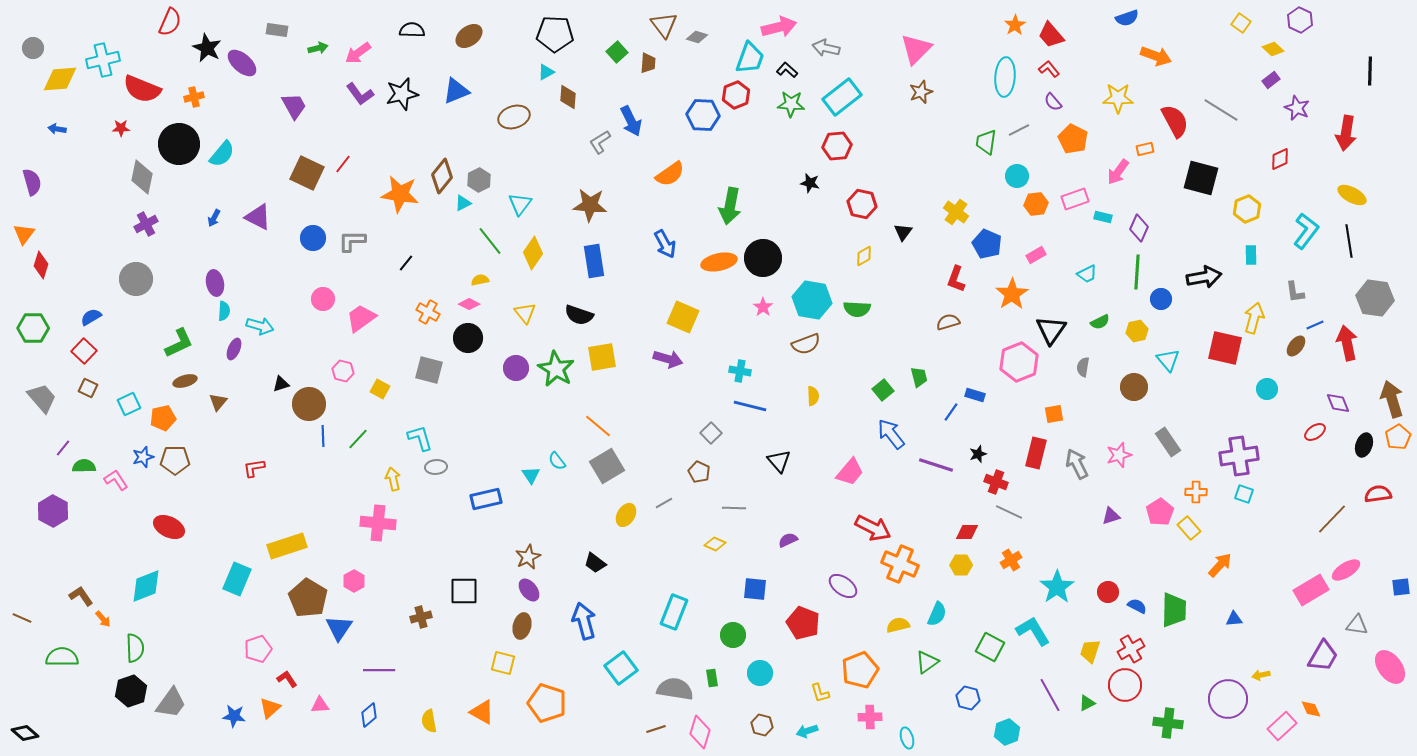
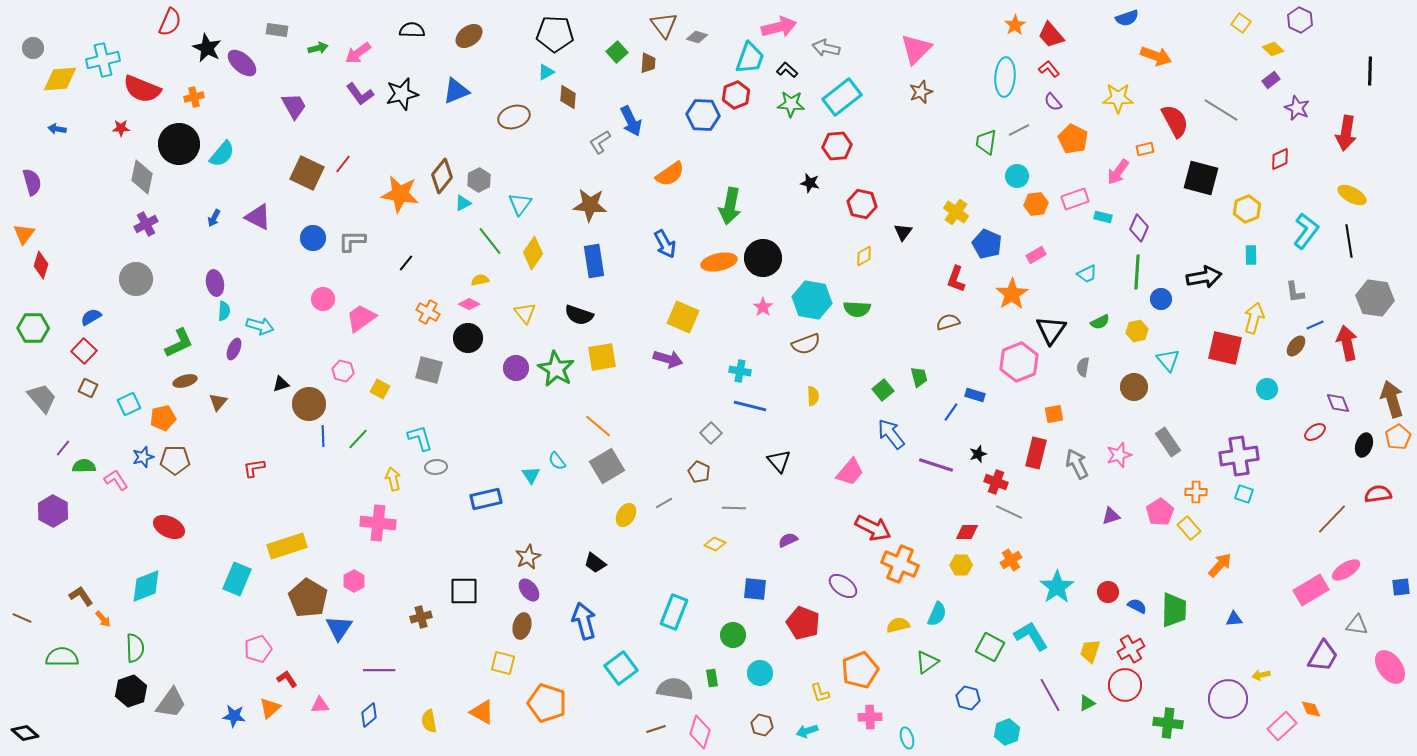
cyan L-shape at (1033, 631): moved 2 px left, 5 px down
